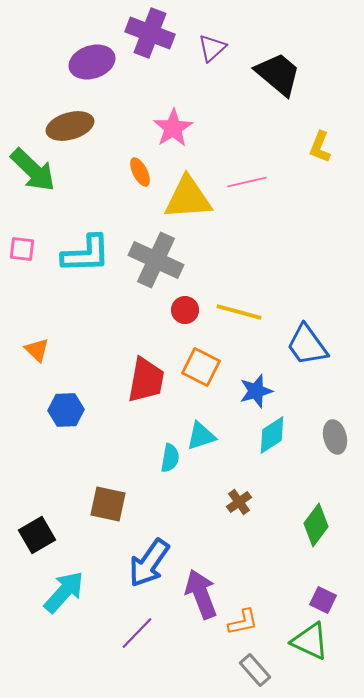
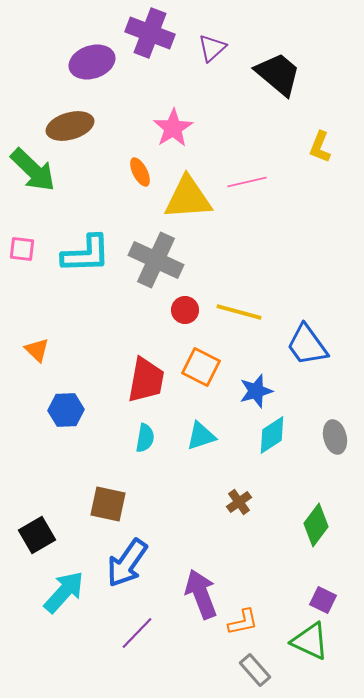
cyan semicircle: moved 25 px left, 20 px up
blue arrow: moved 22 px left
